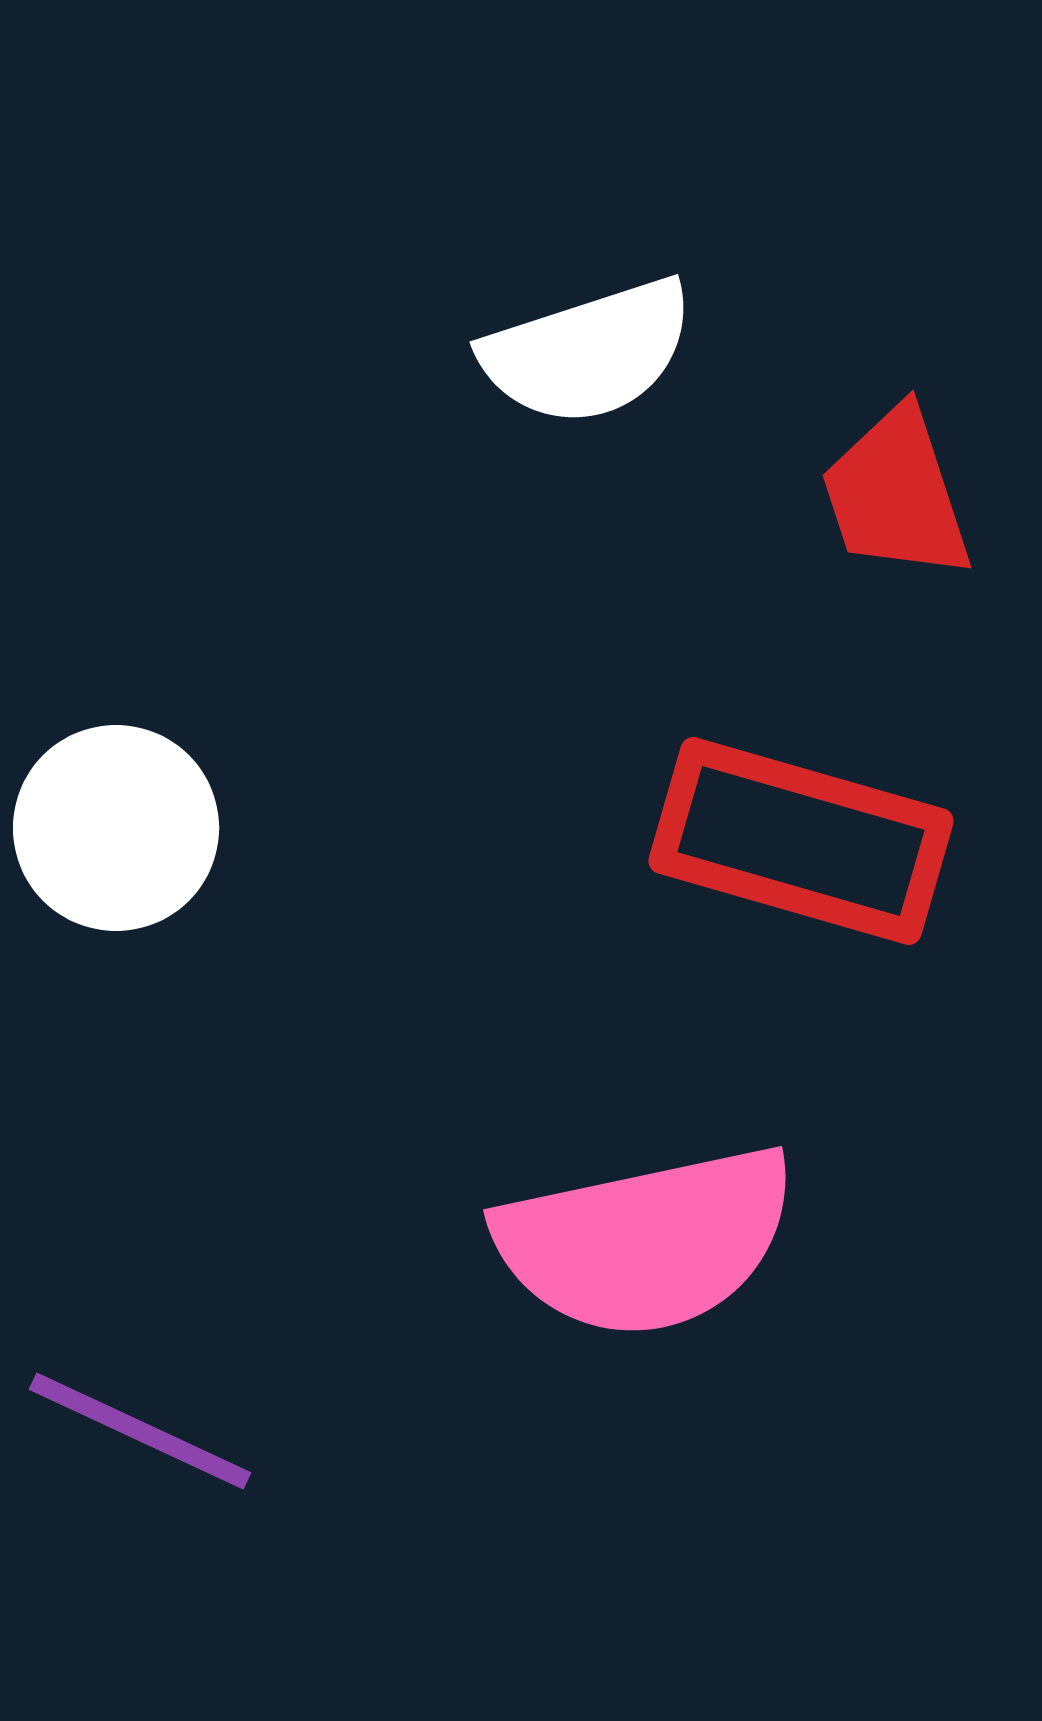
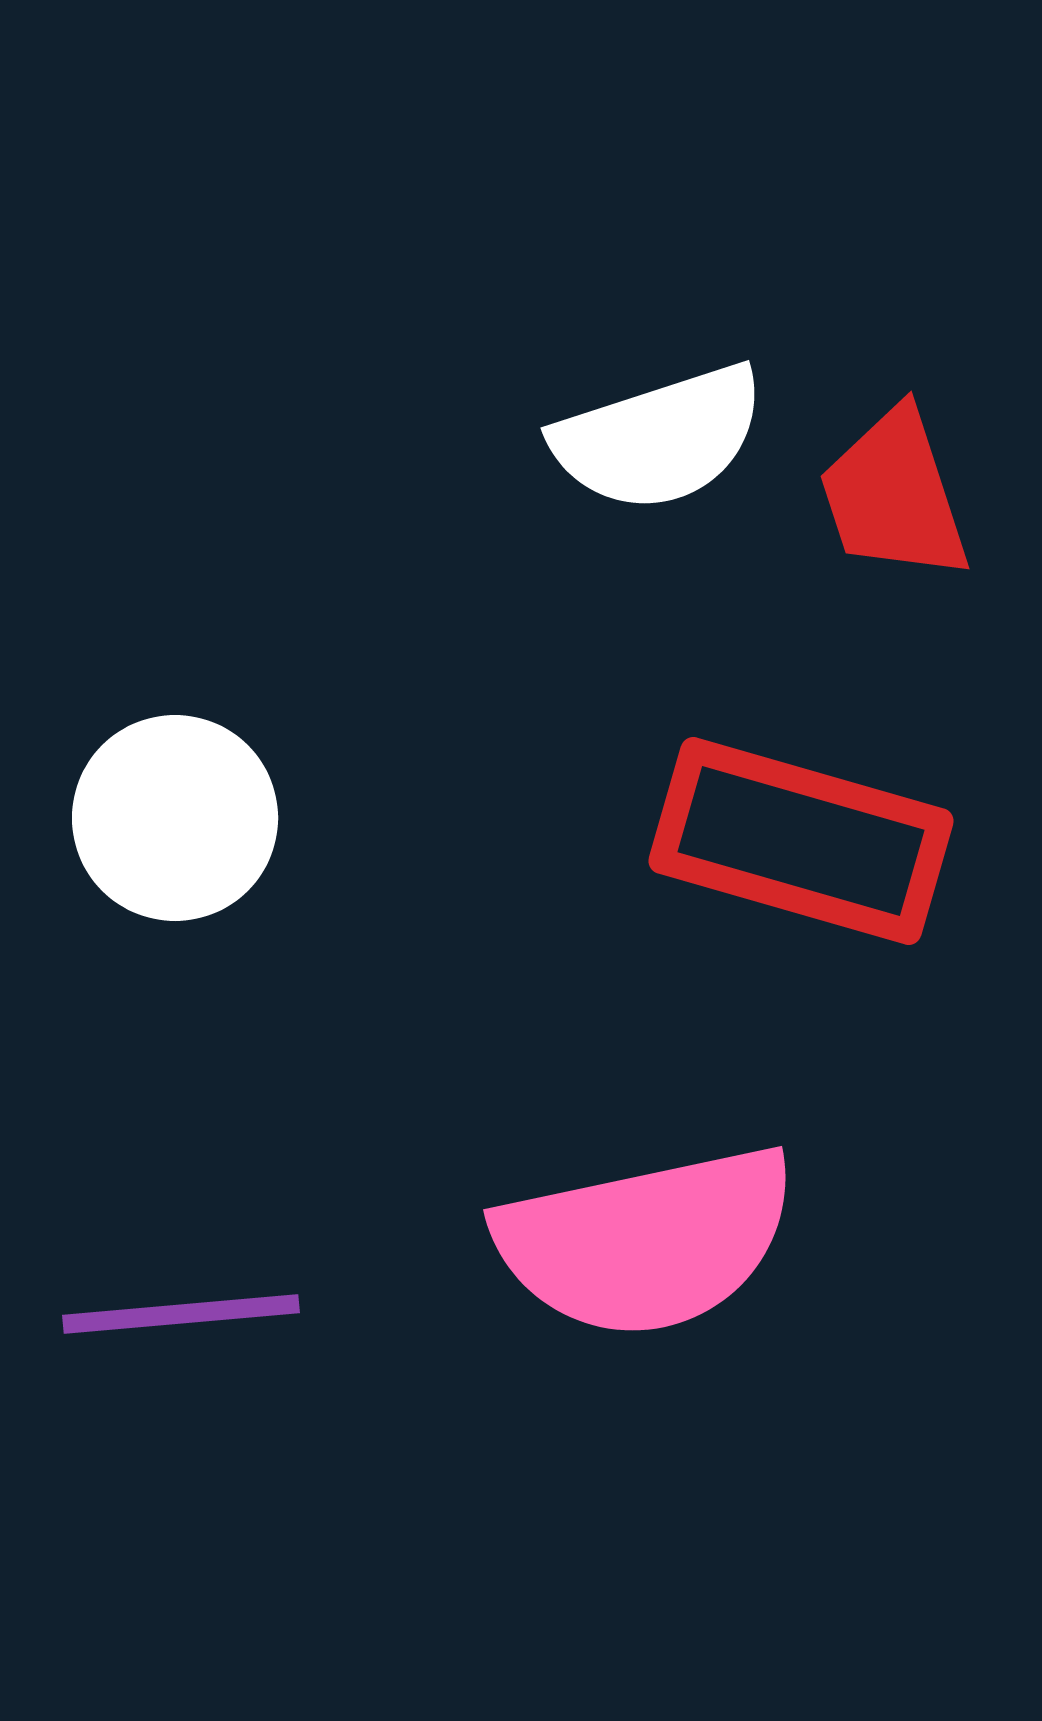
white semicircle: moved 71 px right, 86 px down
red trapezoid: moved 2 px left, 1 px down
white circle: moved 59 px right, 10 px up
purple line: moved 41 px right, 117 px up; rotated 30 degrees counterclockwise
